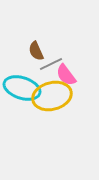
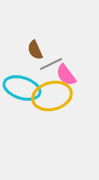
brown semicircle: moved 1 px left, 1 px up
